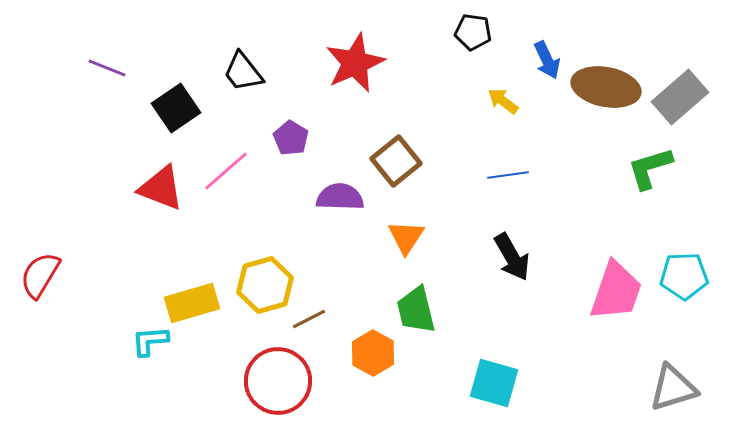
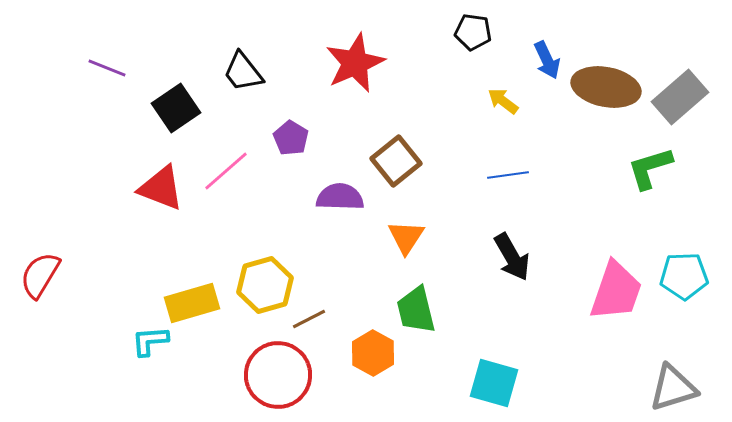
red circle: moved 6 px up
